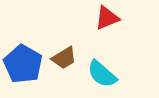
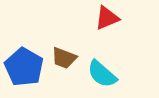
brown trapezoid: rotated 52 degrees clockwise
blue pentagon: moved 1 px right, 3 px down
